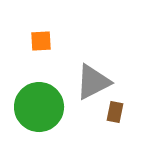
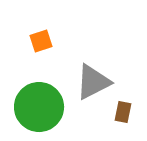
orange square: rotated 15 degrees counterclockwise
brown rectangle: moved 8 px right
